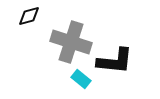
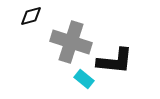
black diamond: moved 2 px right
cyan rectangle: moved 3 px right
